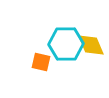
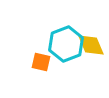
cyan hexagon: rotated 20 degrees counterclockwise
